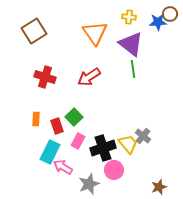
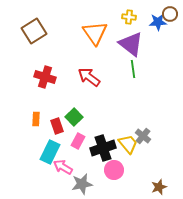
red arrow: rotated 70 degrees clockwise
gray star: moved 7 px left; rotated 10 degrees clockwise
